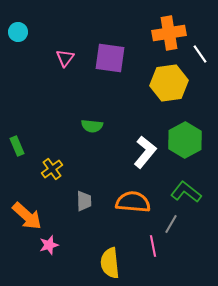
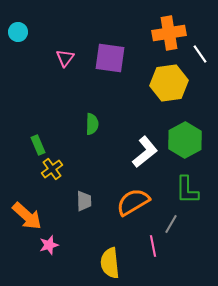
green semicircle: moved 2 px up; rotated 95 degrees counterclockwise
green rectangle: moved 21 px right, 1 px up
white L-shape: rotated 12 degrees clockwise
green L-shape: moved 1 px right, 2 px up; rotated 128 degrees counterclockwise
orange semicircle: rotated 36 degrees counterclockwise
